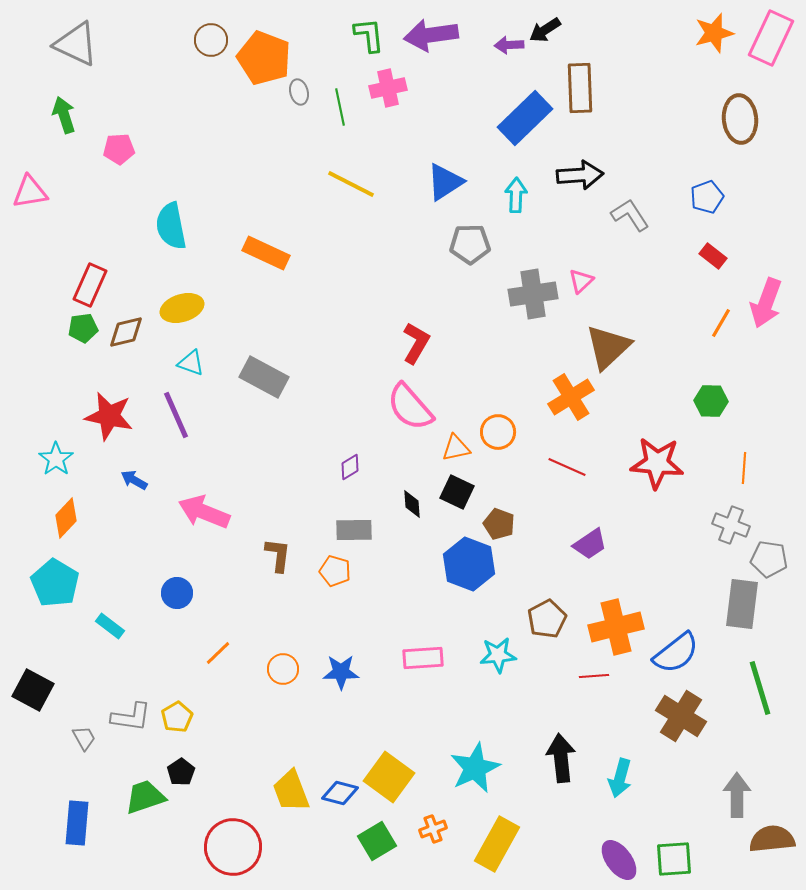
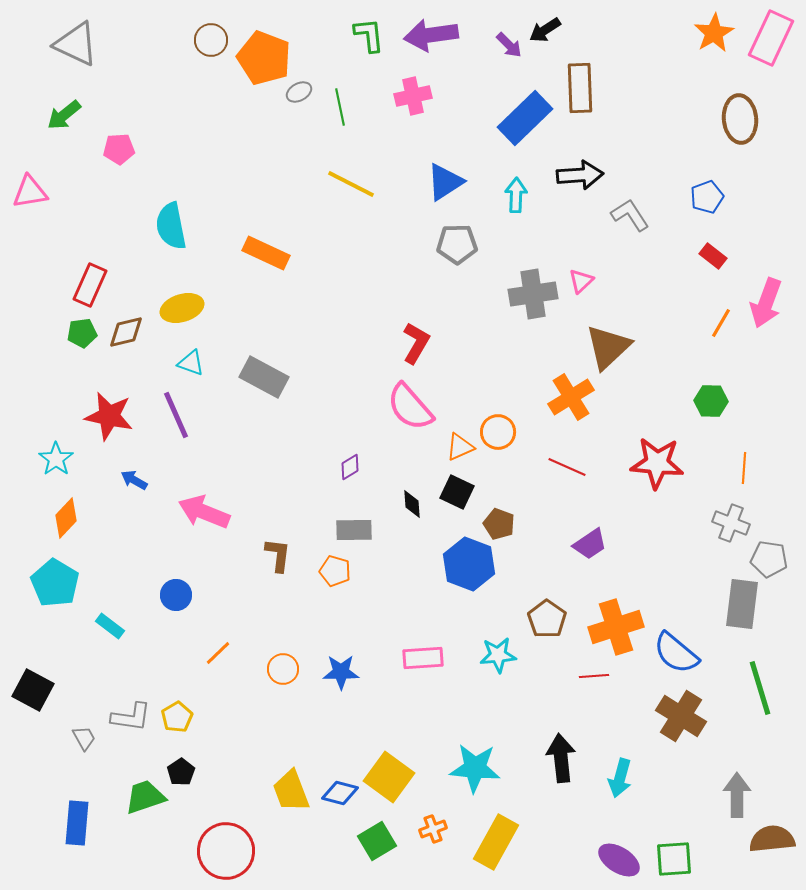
orange star at (714, 33): rotated 15 degrees counterclockwise
purple arrow at (509, 45): rotated 132 degrees counterclockwise
pink cross at (388, 88): moved 25 px right, 8 px down
gray ellipse at (299, 92): rotated 75 degrees clockwise
green arrow at (64, 115): rotated 111 degrees counterclockwise
gray pentagon at (470, 244): moved 13 px left
green pentagon at (83, 328): moved 1 px left, 5 px down
orange triangle at (456, 448): moved 4 px right, 1 px up; rotated 12 degrees counterclockwise
gray cross at (731, 525): moved 2 px up
blue circle at (177, 593): moved 1 px left, 2 px down
brown pentagon at (547, 619): rotated 9 degrees counterclockwise
orange cross at (616, 627): rotated 4 degrees counterclockwise
blue semicircle at (676, 653): rotated 78 degrees clockwise
cyan star at (475, 768): rotated 30 degrees clockwise
yellow rectangle at (497, 844): moved 1 px left, 2 px up
red circle at (233, 847): moved 7 px left, 4 px down
purple ellipse at (619, 860): rotated 21 degrees counterclockwise
